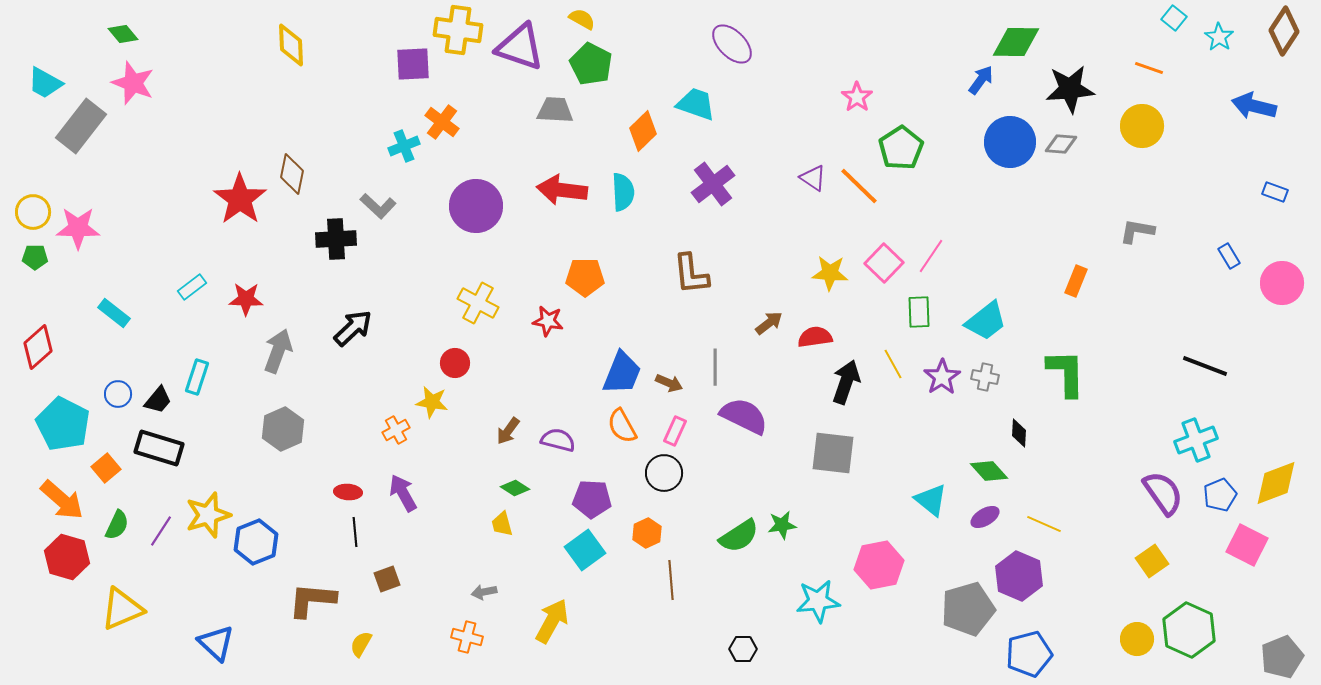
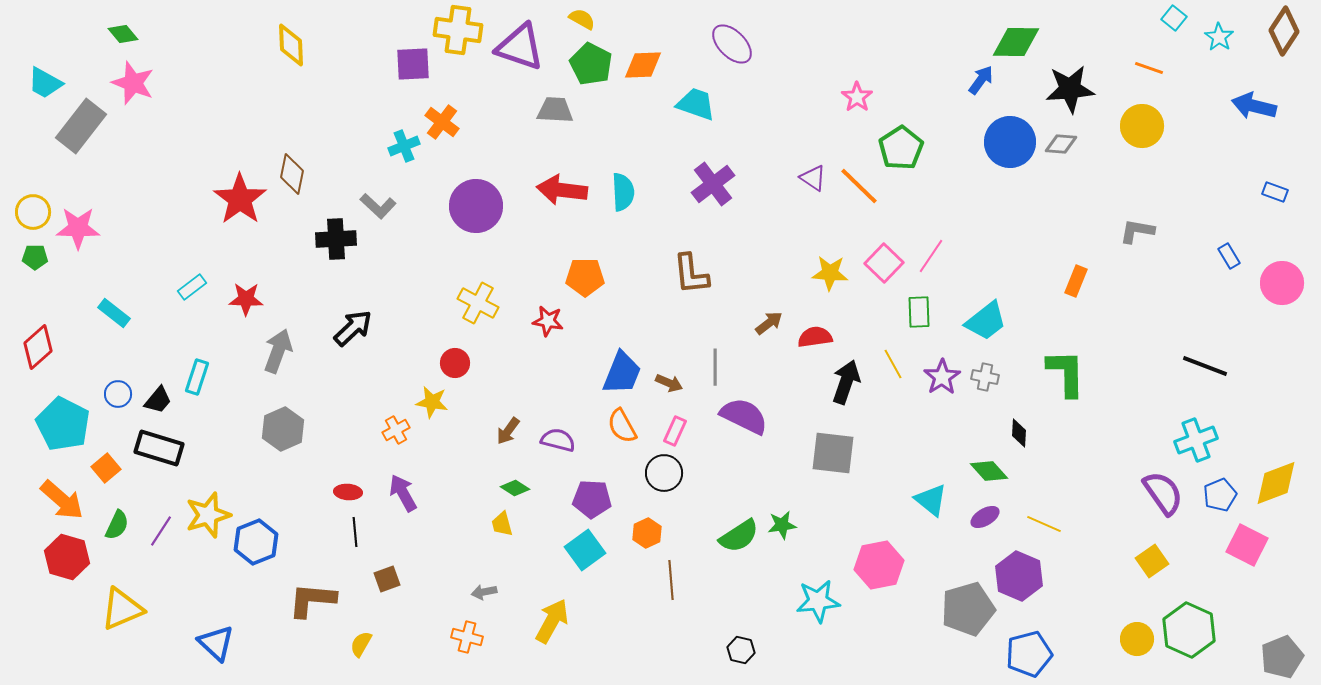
orange diamond at (643, 131): moved 66 px up; rotated 42 degrees clockwise
black hexagon at (743, 649): moved 2 px left, 1 px down; rotated 12 degrees clockwise
